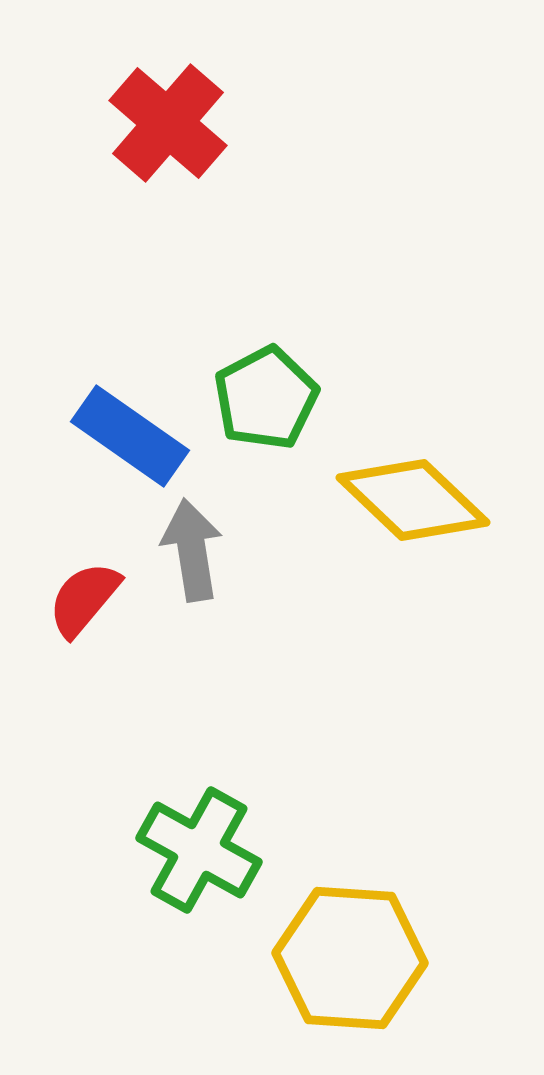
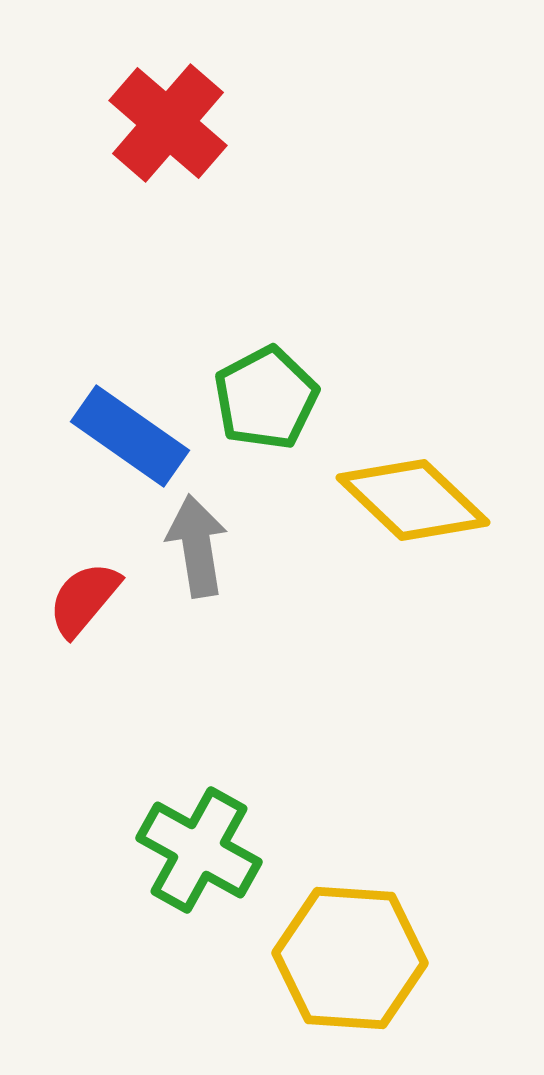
gray arrow: moved 5 px right, 4 px up
